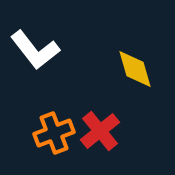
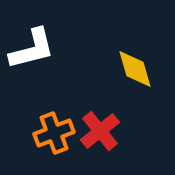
white L-shape: moved 3 px left, 1 px up; rotated 66 degrees counterclockwise
